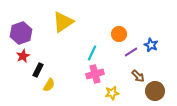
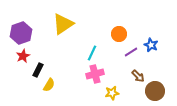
yellow triangle: moved 2 px down
